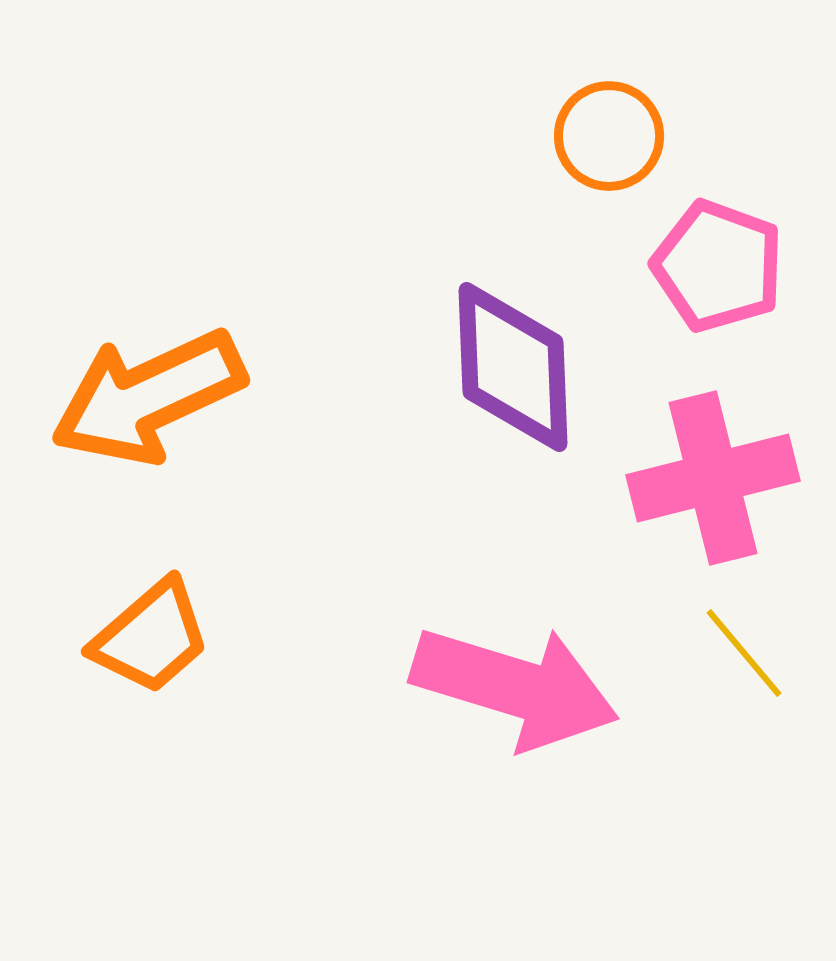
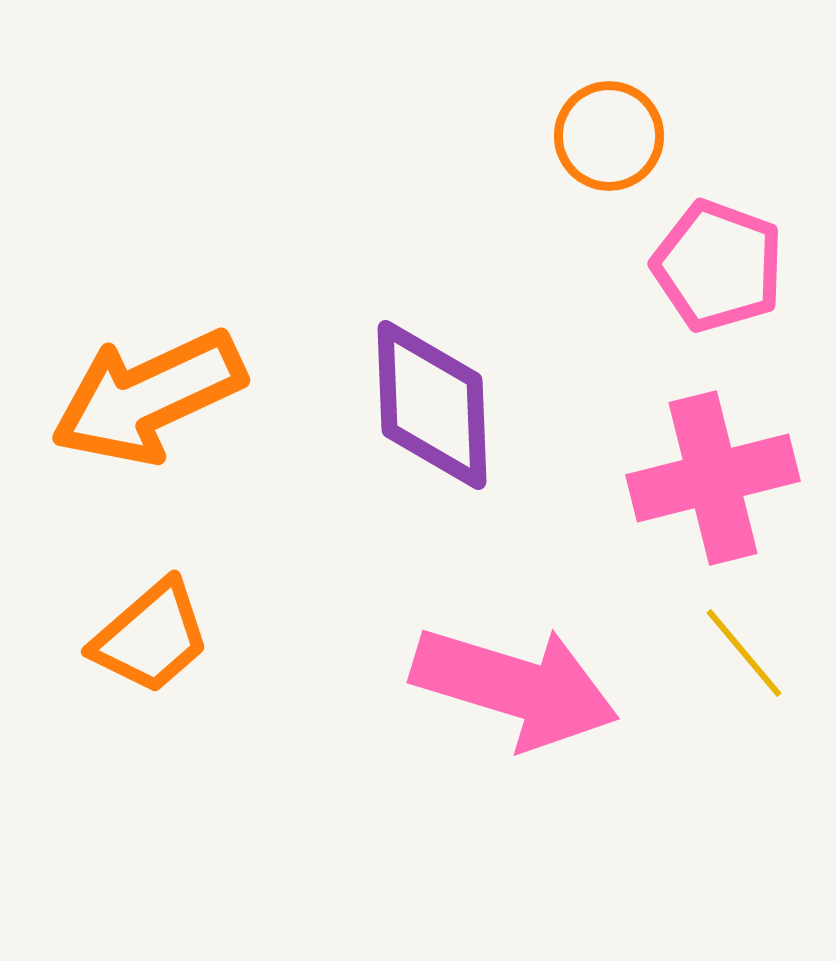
purple diamond: moved 81 px left, 38 px down
